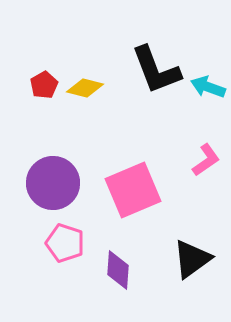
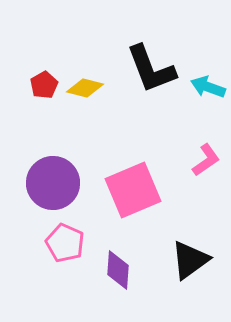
black L-shape: moved 5 px left, 1 px up
pink pentagon: rotated 6 degrees clockwise
black triangle: moved 2 px left, 1 px down
